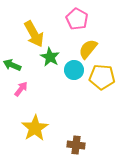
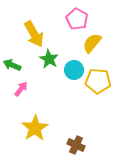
yellow semicircle: moved 4 px right, 6 px up
green star: moved 1 px left, 2 px down
yellow pentagon: moved 4 px left, 4 px down
brown cross: rotated 18 degrees clockwise
